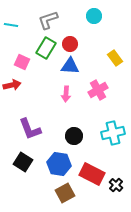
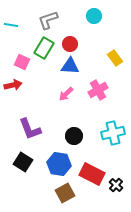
green rectangle: moved 2 px left
red arrow: moved 1 px right
pink arrow: rotated 42 degrees clockwise
